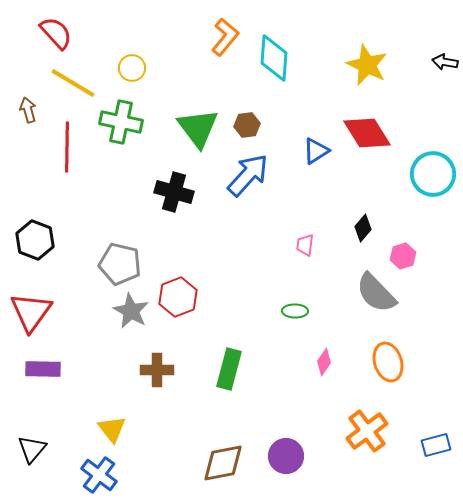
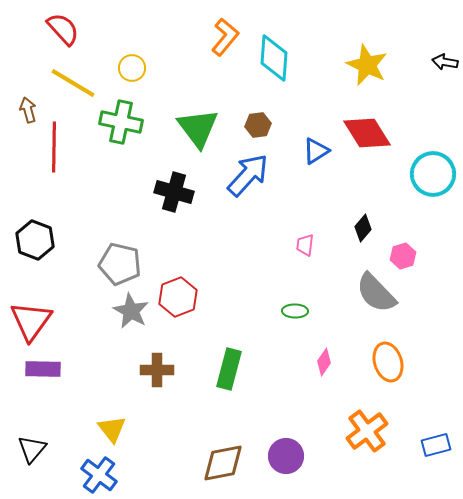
red semicircle: moved 7 px right, 4 px up
brown hexagon: moved 11 px right
red line: moved 13 px left
red triangle: moved 9 px down
